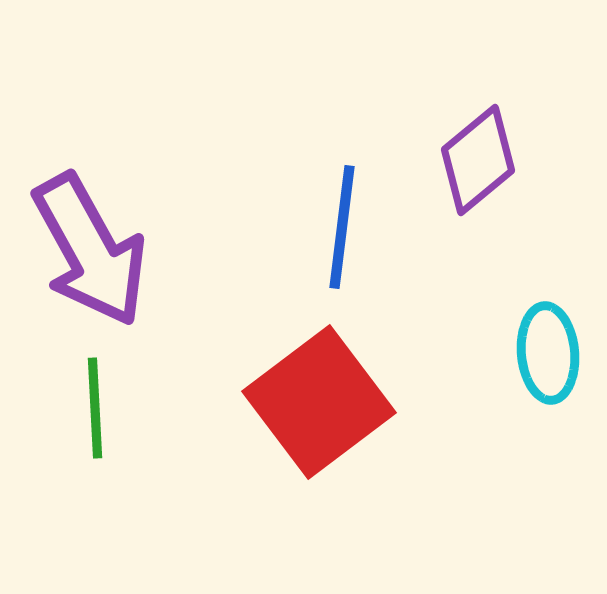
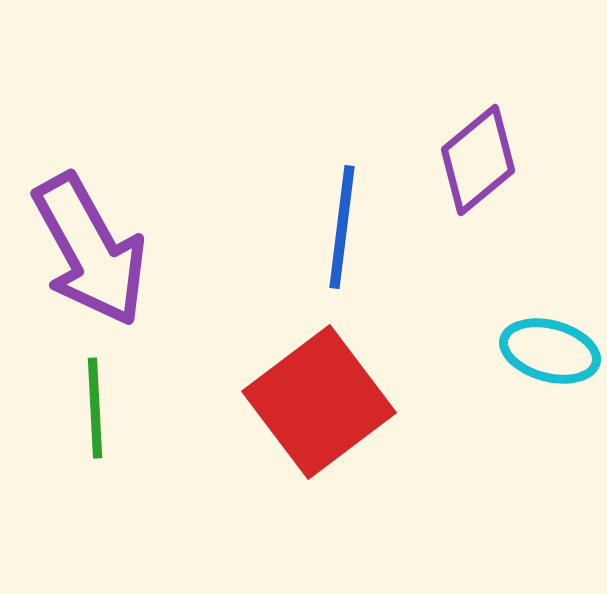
cyan ellipse: moved 2 px right, 2 px up; rotated 70 degrees counterclockwise
